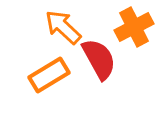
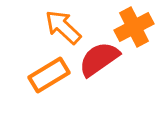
red semicircle: rotated 96 degrees counterclockwise
